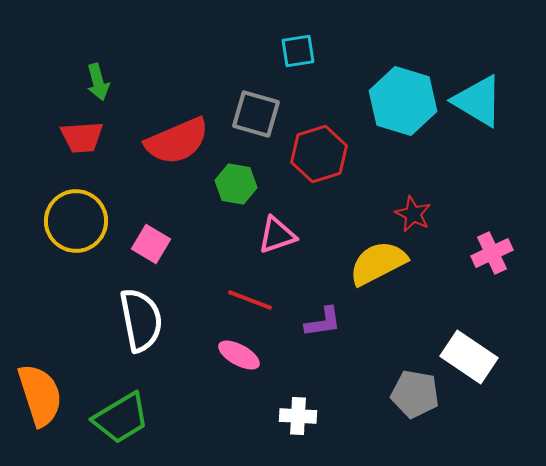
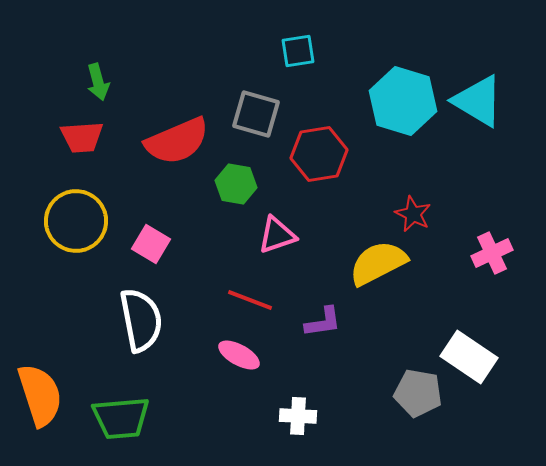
red hexagon: rotated 8 degrees clockwise
gray pentagon: moved 3 px right, 1 px up
green trapezoid: rotated 26 degrees clockwise
